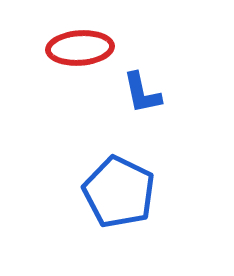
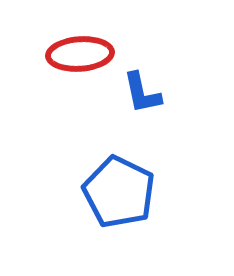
red ellipse: moved 6 px down
